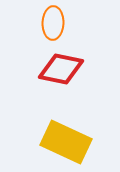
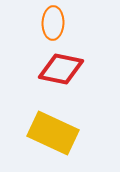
yellow rectangle: moved 13 px left, 9 px up
